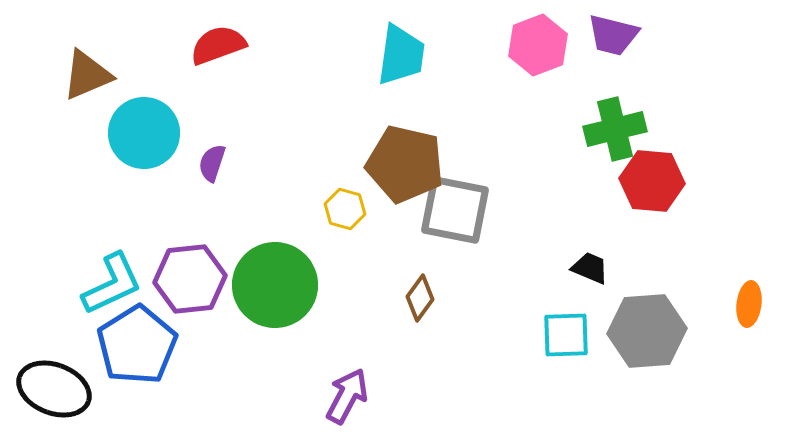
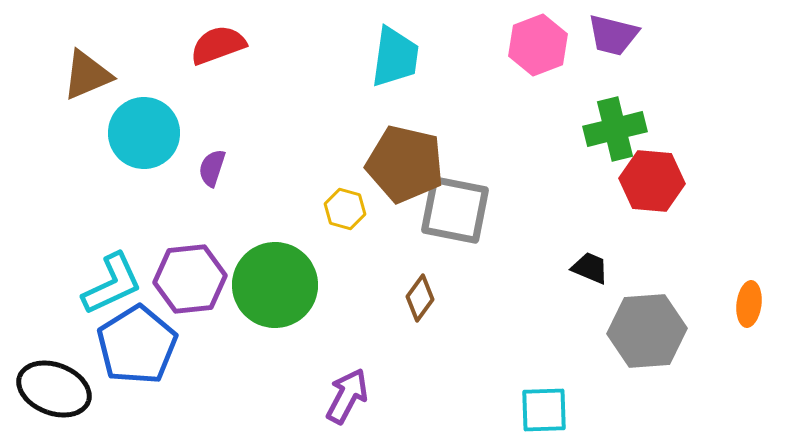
cyan trapezoid: moved 6 px left, 2 px down
purple semicircle: moved 5 px down
cyan square: moved 22 px left, 75 px down
